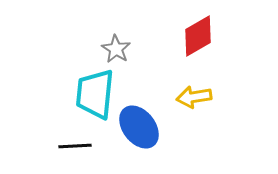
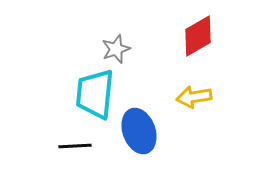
gray star: rotated 20 degrees clockwise
blue ellipse: moved 4 px down; rotated 18 degrees clockwise
